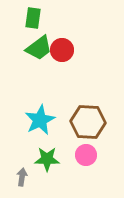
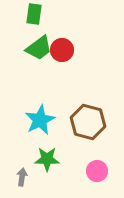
green rectangle: moved 1 px right, 4 px up
brown hexagon: rotated 12 degrees clockwise
pink circle: moved 11 px right, 16 px down
